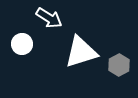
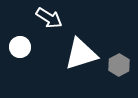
white circle: moved 2 px left, 3 px down
white triangle: moved 2 px down
